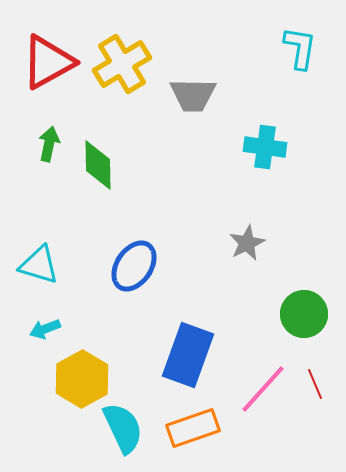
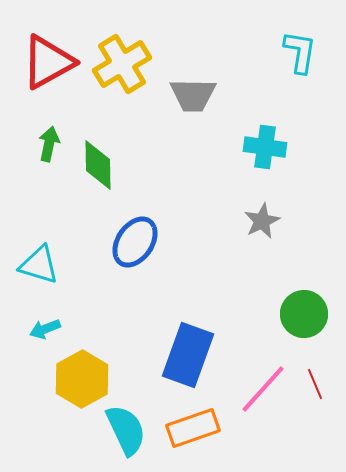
cyan L-shape: moved 4 px down
gray star: moved 15 px right, 22 px up
blue ellipse: moved 1 px right, 24 px up
cyan semicircle: moved 3 px right, 2 px down
